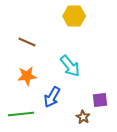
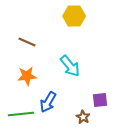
blue arrow: moved 4 px left, 5 px down
